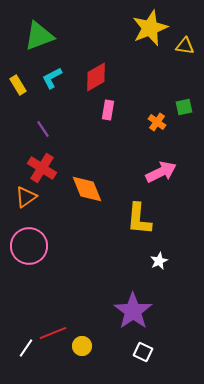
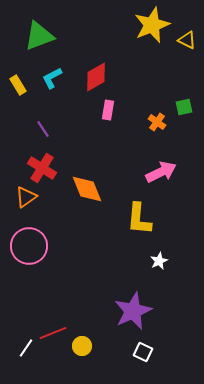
yellow star: moved 2 px right, 3 px up
yellow triangle: moved 2 px right, 6 px up; rotated 18 degrees clockwise
purple star: rotated 12 degrees clockwise
